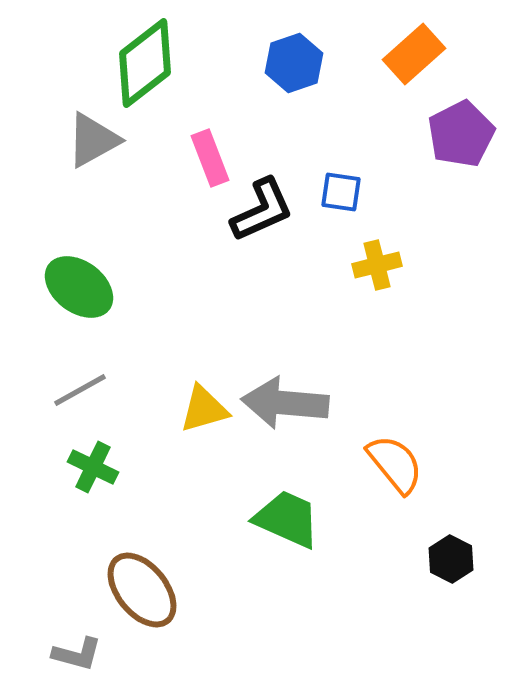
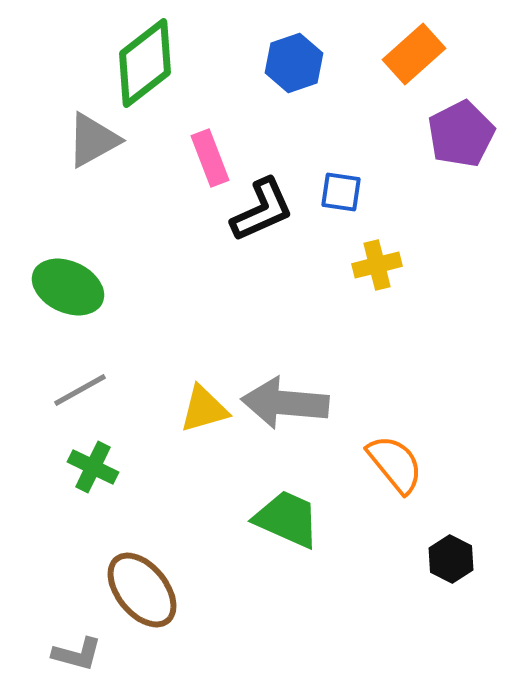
green ellipse: moved 11 px left; rotated 12 degrees counterclockwise
